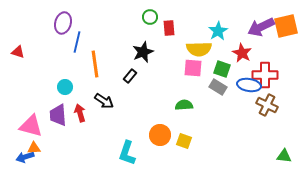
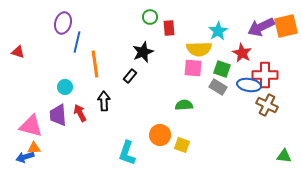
black arrow: rotated 126 degrees counterclockwise
red arrow: rotated 12 degrees counterclockwise
yellow square: moved 2 px left, 4 px down
